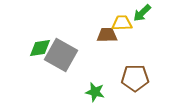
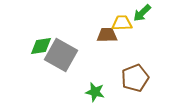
green diamond: moved 1 px right, 2 px up
brown pentagon: rotated 20 degrees counterclockwise
